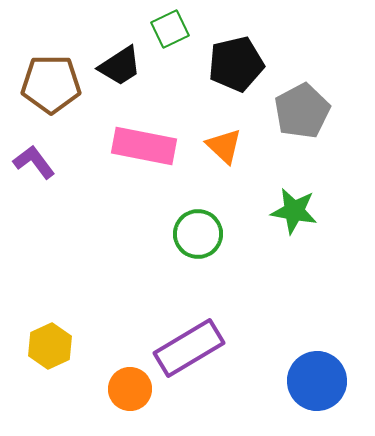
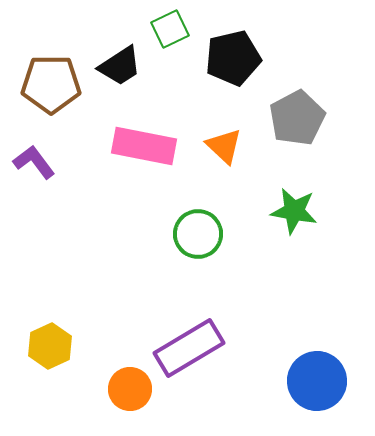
black pentagon: moved 3 px left, 6 px up
gray pentagon: moved 5 px left, 7 px down
